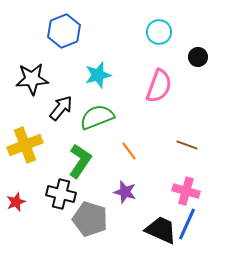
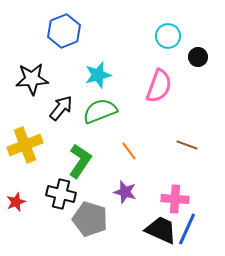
cyan circle: moved 9 px right, 4 px down
green semicircle: moved 3 px right, 6 px up
pink cross: moved 11 px left, 8 px down; rotated 12 degrees counterclockwise
blue line: moved 5 px down
